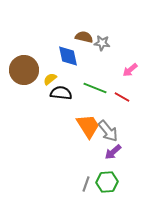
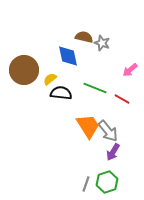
gray star: rotated 14 degrees clockwise
red line: moved 2 px down
purple arrow: rotated 18 degrees counterclockwise
green hexagon: rotated 15 degrees counterclockwise
